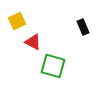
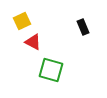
yellow square: moved 5 px right
green square: moved 2 px left, 4 px down
